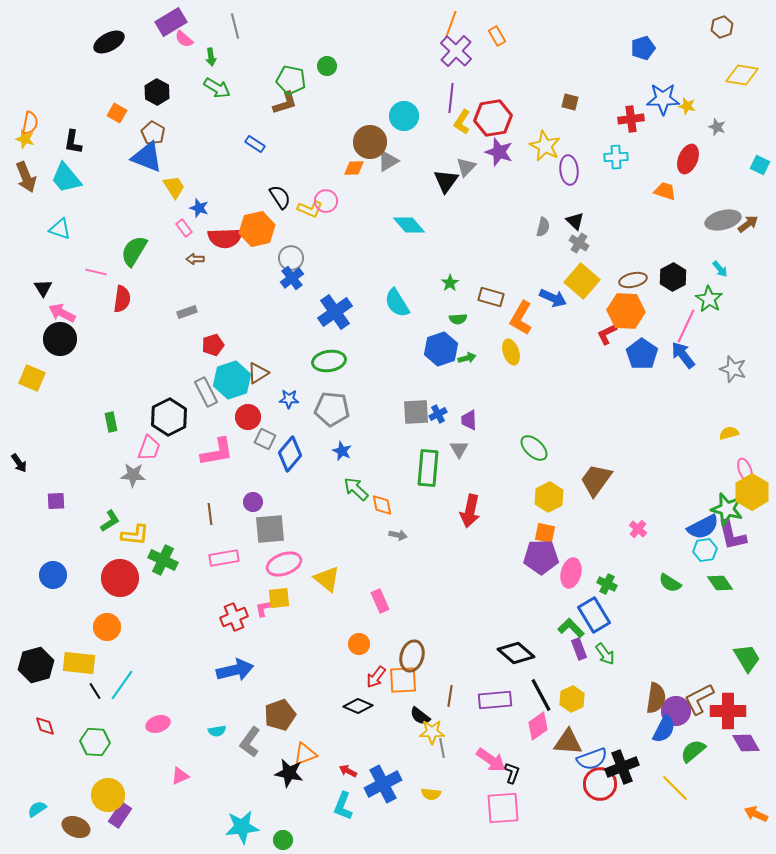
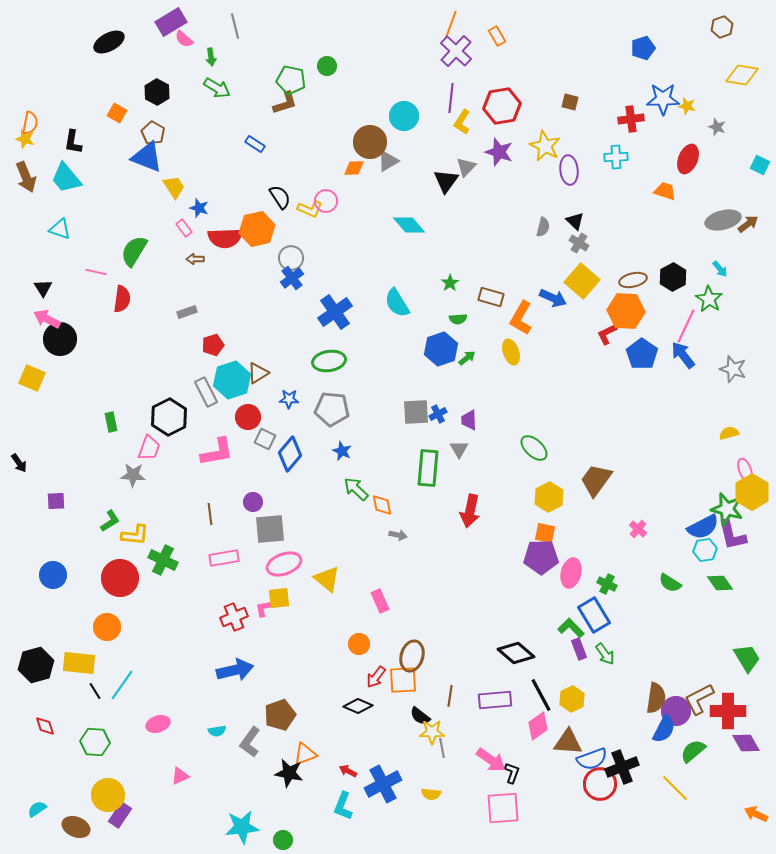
red hexagon at (493, 118): moved 9 px right, 12 px up
pink arrow at (62, 313): moved 15 px left, 6 px down
green arrow at (467, 358): rotated 24 degrees counterclockwise
